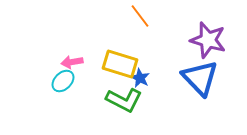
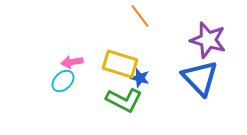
blue star: rotated 12 degrees counterclockwise
